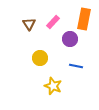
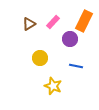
orange rectangle: moved 2 px down; rotated 15 degrees clockwise
brown triangle: rotated 32 degrees clockwise
